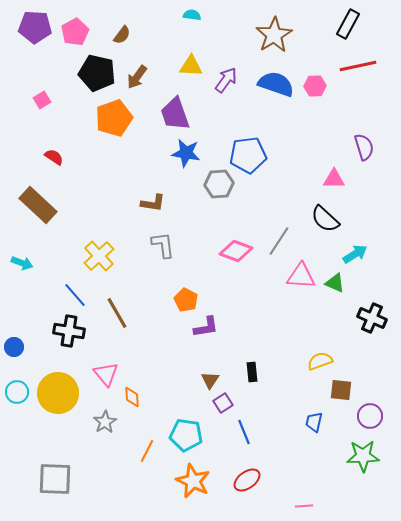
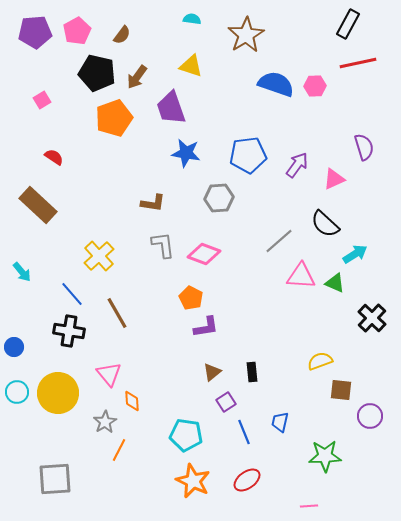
cyan semicircle at (192, 15): moved 4 px down
purple pentagon at (35, 27): moved 5 px down; rotated 8 degrees counterclockwise
pink pentagon at (75, 32): moved 2 px right, 1 px up
brown star at (274, 35): moved 28 px left
yellow triangle at (191, 66): rotated 15 degrees clockwise
red line at (358, 66): moved 3 px up
purple arrow at (226, 80): moved 71 px right, 85 px down
purple trapezoid at (175, 114): moved 4 px left, 6 px up
pink triangle at (334, 179): rotated 25 degrees counterclockwise
gray hexagon at (219, 184): moved 14 px down
black semicircle at (325, 219): moved 5 px down
gray line at (279, 241): rotated 16 degrees clockwise
pink diamond at (236, 251): moved 32 px left, 3 px down
cyan arrow at (22, 263): moved 9 px down; rotated 30 degrees clockwise
blue line at (75, 295): moved 3 px left, 1 px up
orange pentagon at (186, 300): moved 5 px right, 2 px up
black cross at (372, 318): rotated 20 degrees clockwise
pink triangle at (106, 374): moved 3 px right
brown triangle at (210, 380): moved 2 px right, 8 px up; rotated 18 degrees clockwise
orange diamond at (132, 397): moved 4 px down
purple square at (223, 403): moved 3 px right, 1 px up
blue trapezoid at (314, 422): moved 34 px left
orange line at (147, 451): moved 28 px left, 1 px up
green star at (363, 456): moved 38 px left
gray square at (55, 479): rotated 6 degrees counterclockwise
pink line at (304, 506): moved 5 px right
